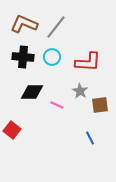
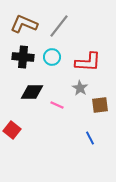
gray line: moved 3 px right, 1 px up
gray star: moved 3 px up
